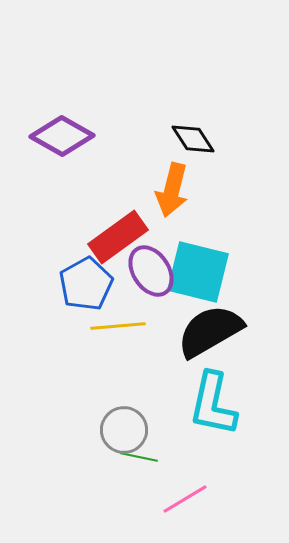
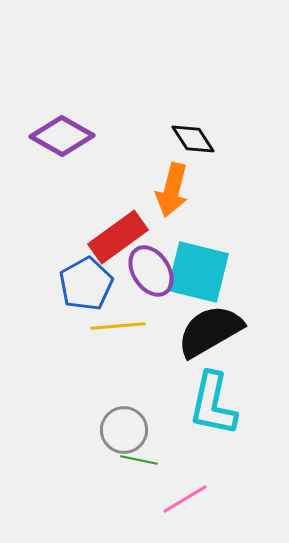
green line: moved 3 px down
